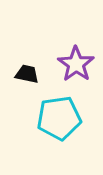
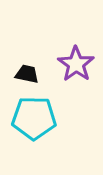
cyan pentagon: moved 25 px left; rotated 9 degrees clockwise
